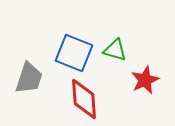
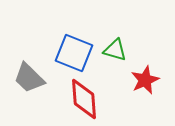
gray trapezoid: rotated 116 degrees clockwise
